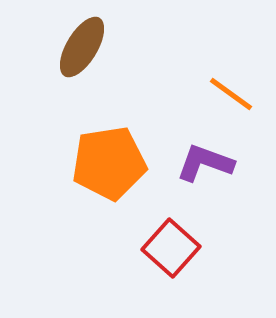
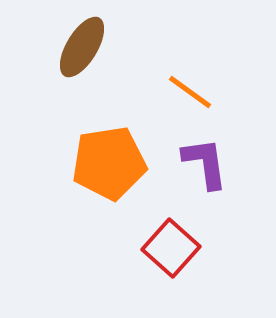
orange line: moved 41 px left, 2 px up
purple L-shape: rotated 62 degrees clockwise
